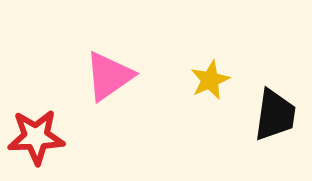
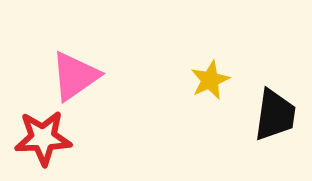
pink triangle: moved 34 px left
red star: moved 7 px right, 1 px down
